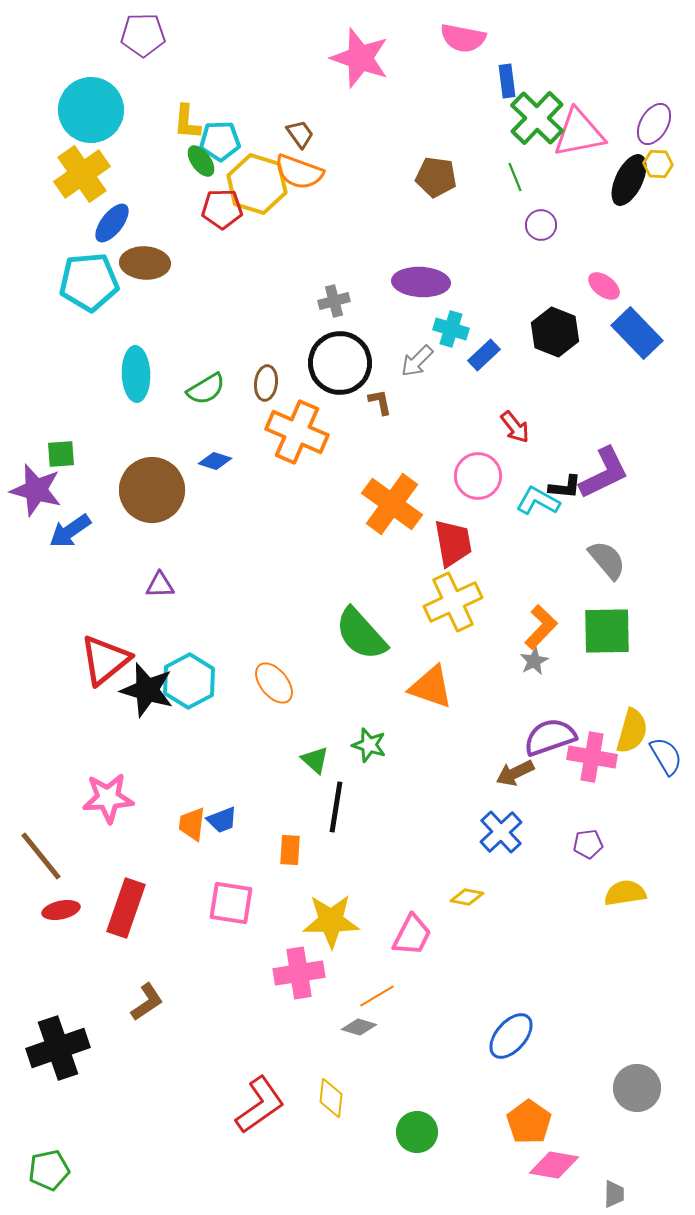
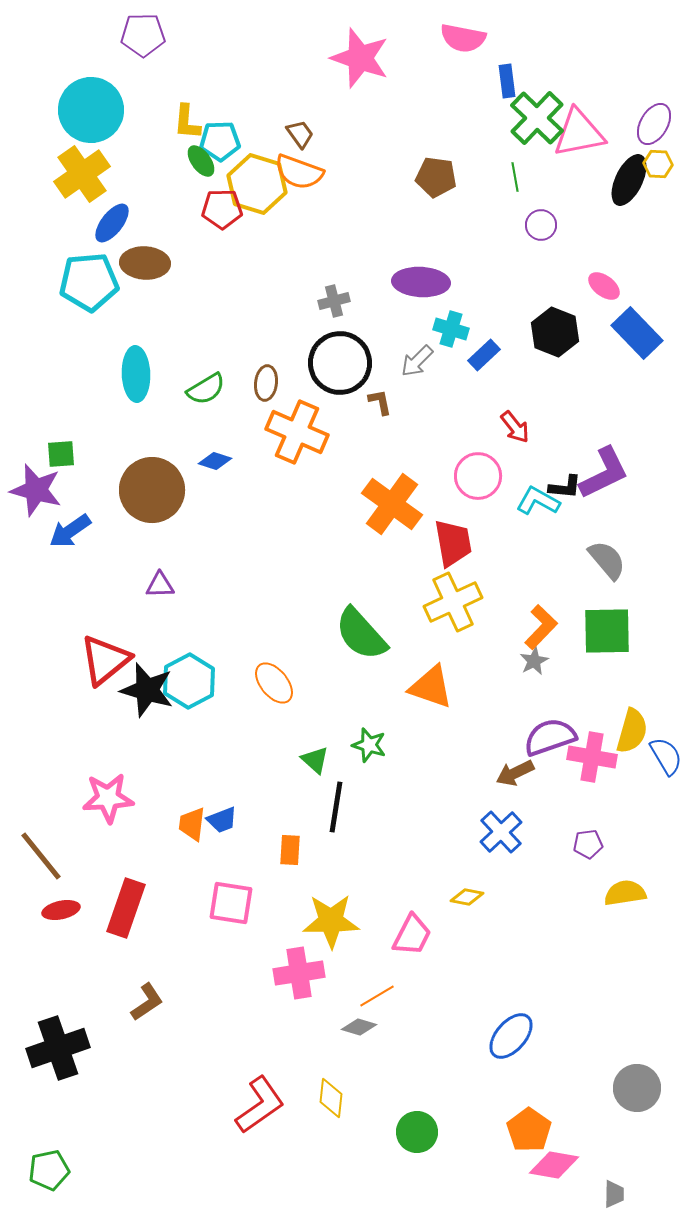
green line at (515, 177): rotated 12 degrees clockwise
orange pentagon at (529, 1122): moved 8 px down
